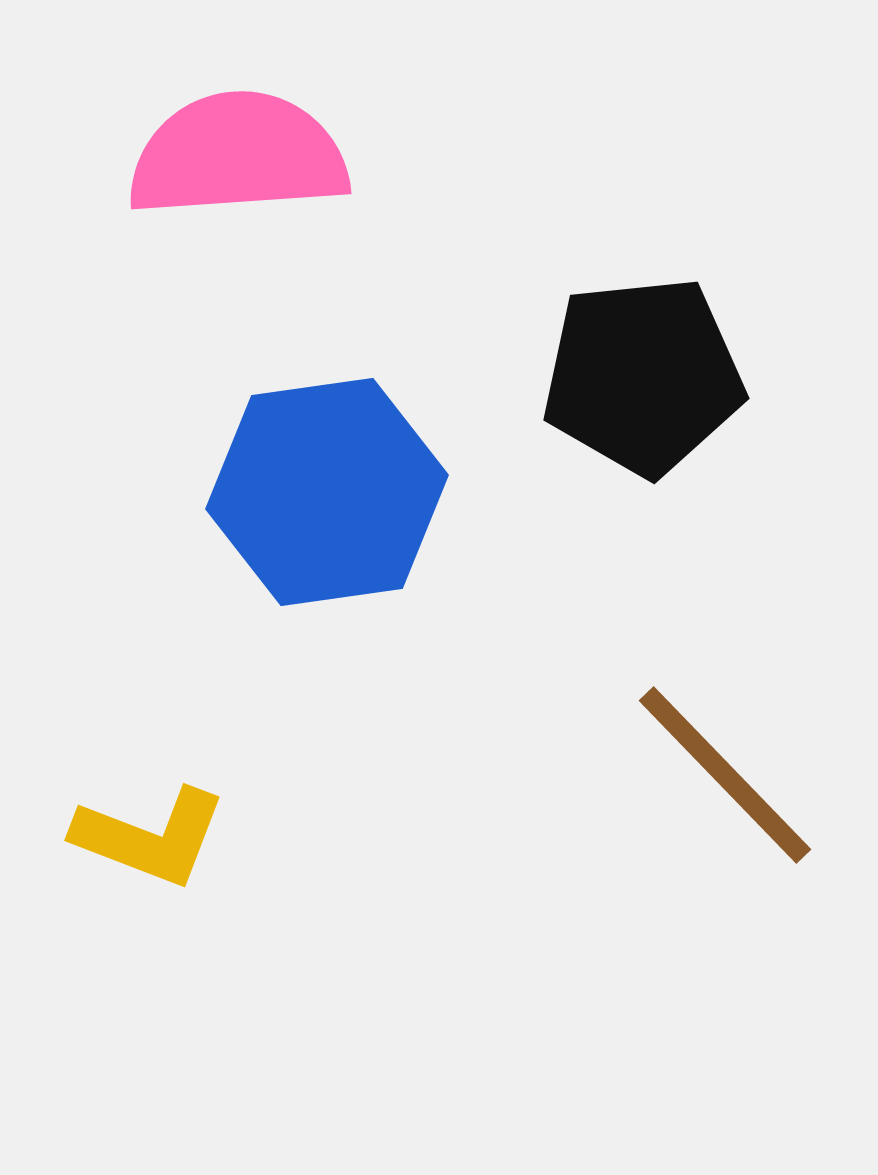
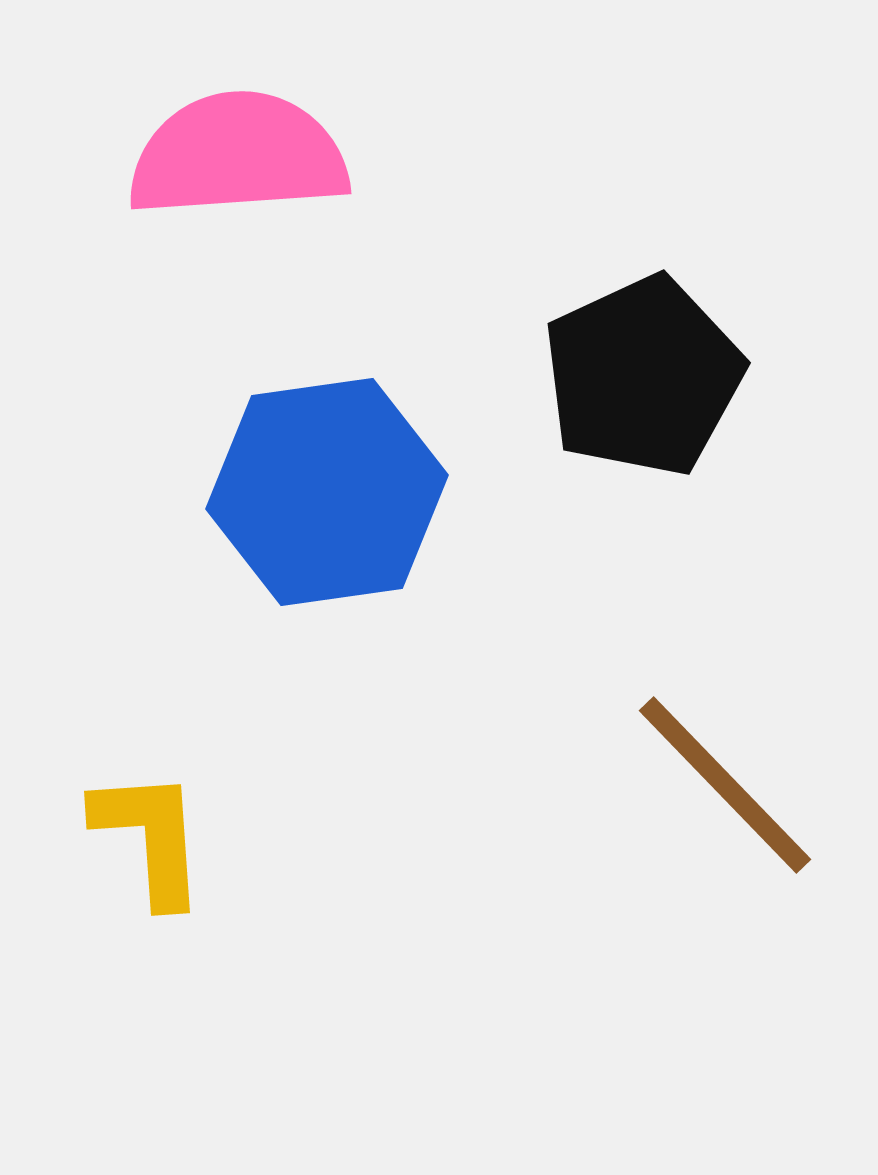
black pentagon: rotated 19 degrees counterclockwise
brown line: moved 10 px down
yellow L-shape: rotated 115 degrees counterclockwise
